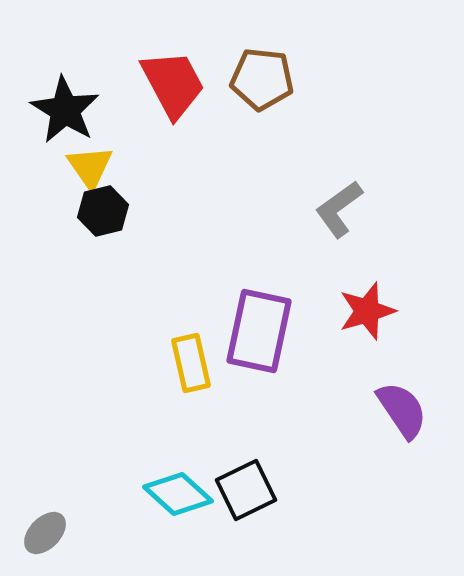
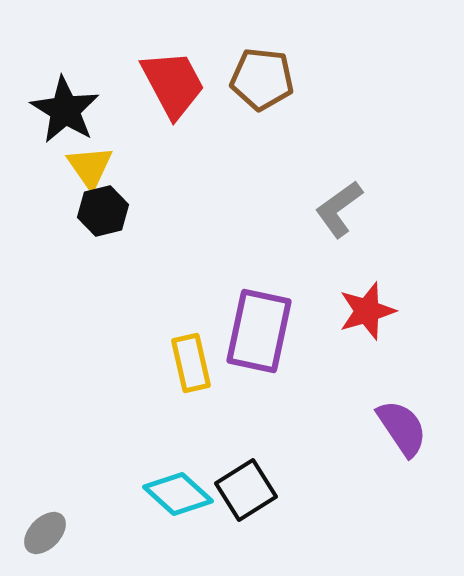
purple semicircle: moved 18 px down
black square: rotated 6 degrees counterclockwise
